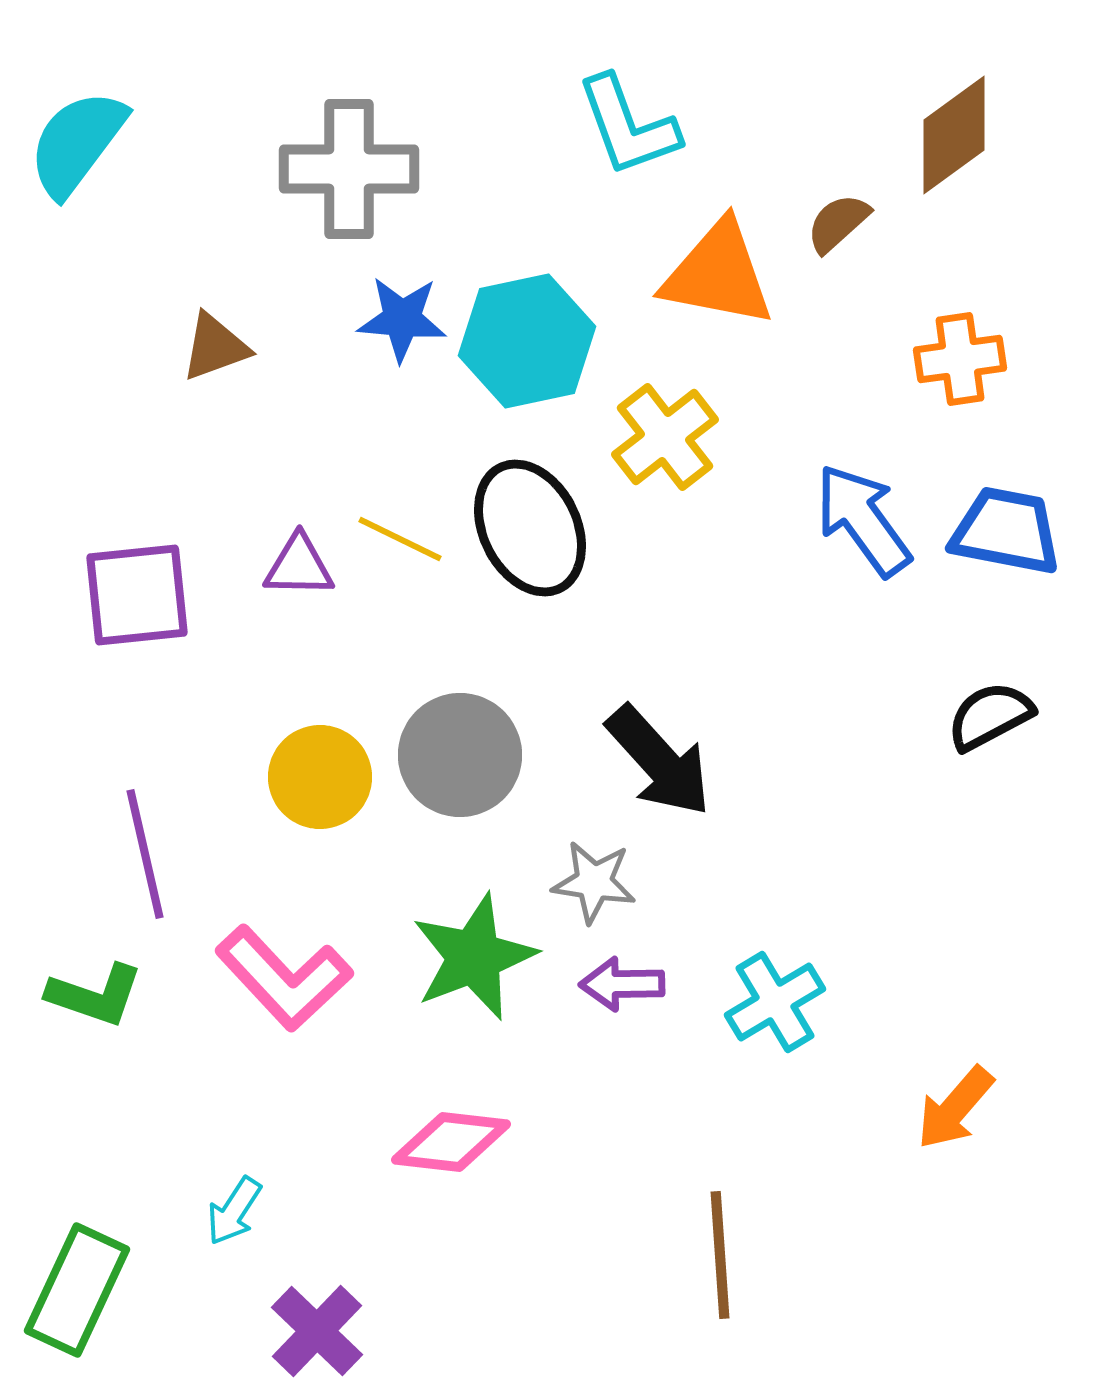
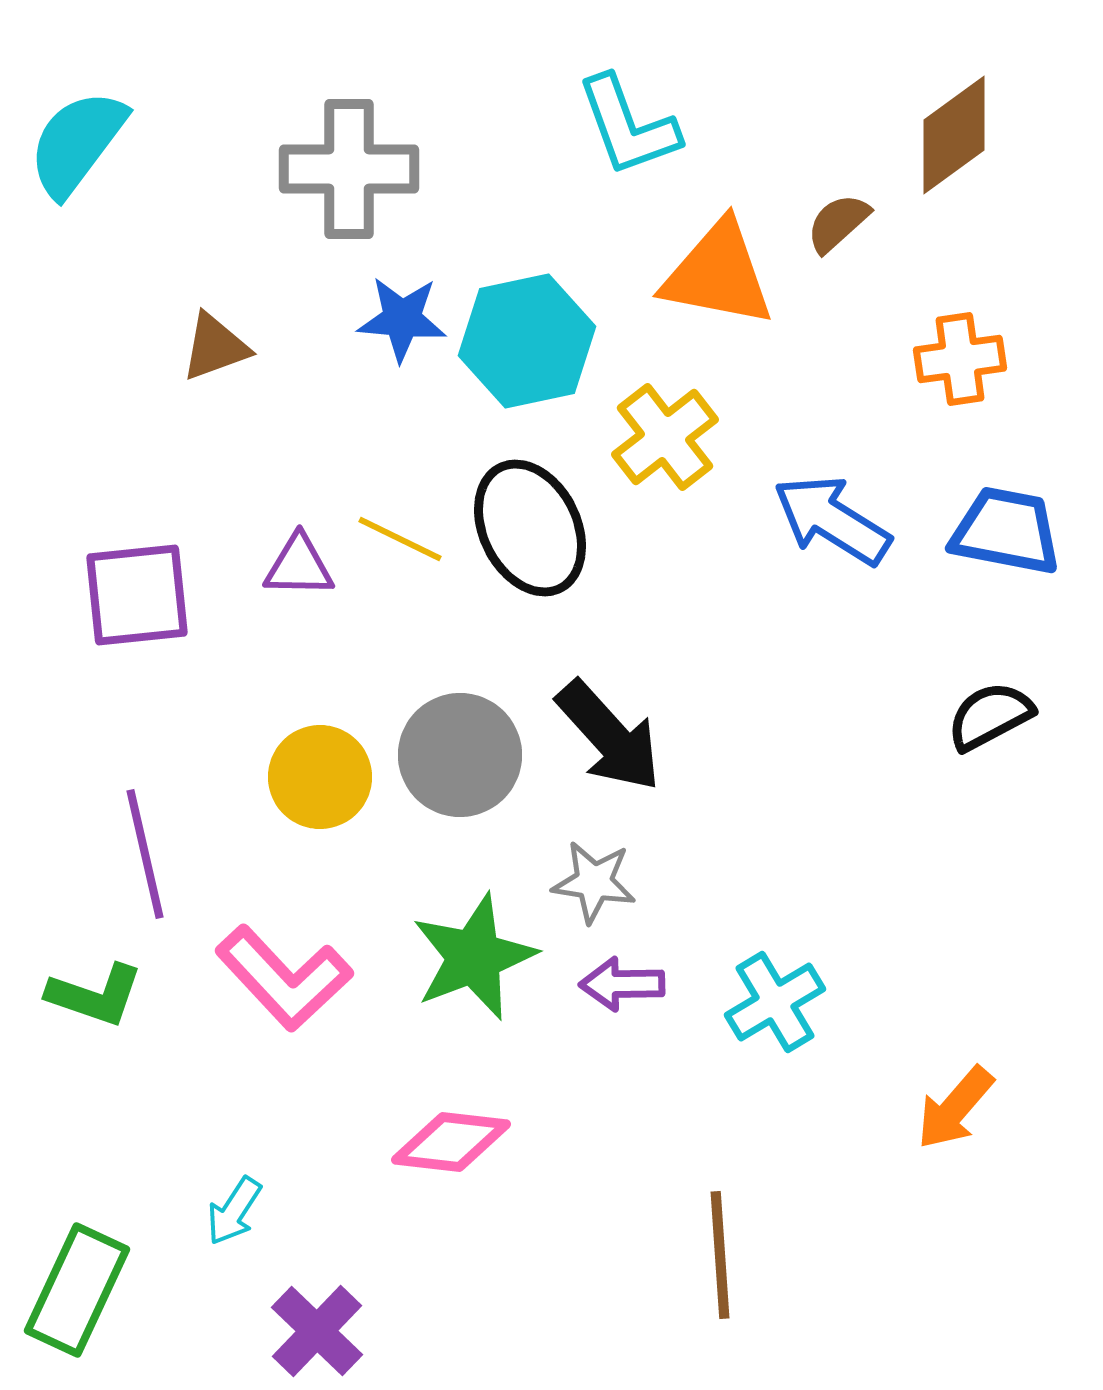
blue arrow: moved 31 px left; rotated 22 degrees counterclockwise
black arrow: moved 50 px left, 25 px up
